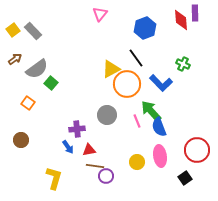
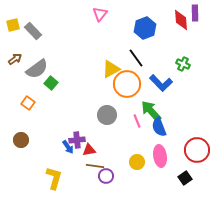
yellow square: moved 5 px up; rotated 24 degrees clockwise
purple cross: moved 11 px down
